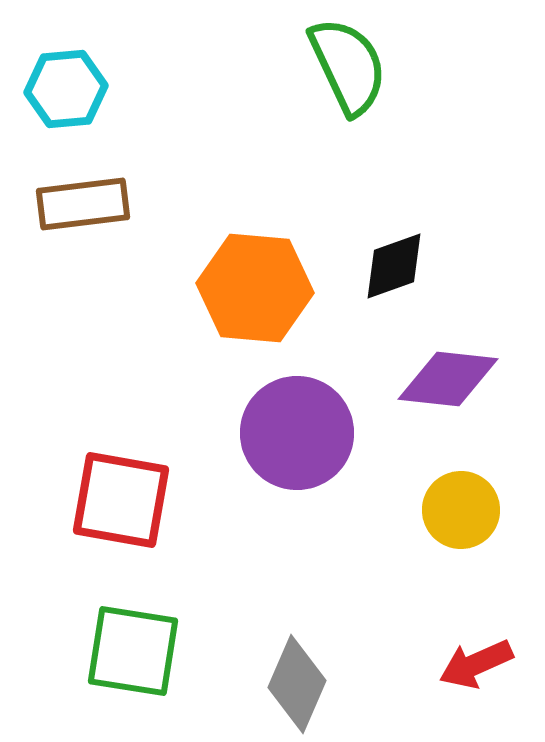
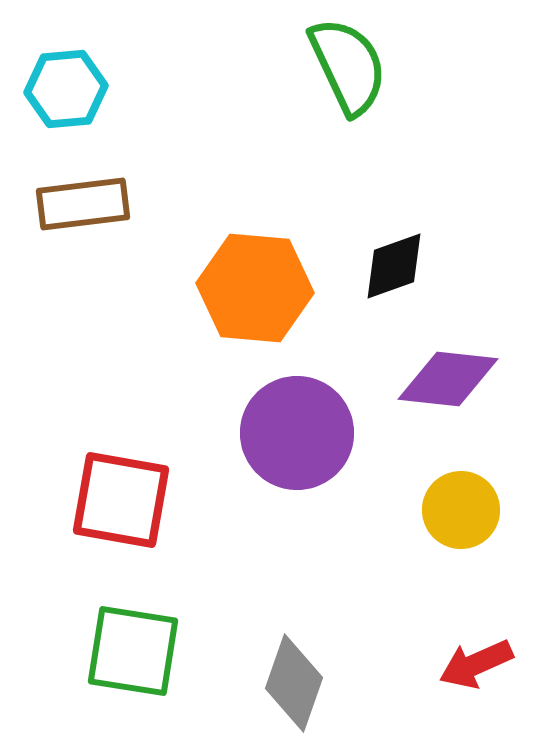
gray diamond: moved 3 px left, 1 px up; rotated 4 degrees counterclockwise
